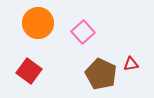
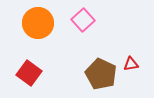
pink square: moved 12 px up
red square: moved 2 px down
